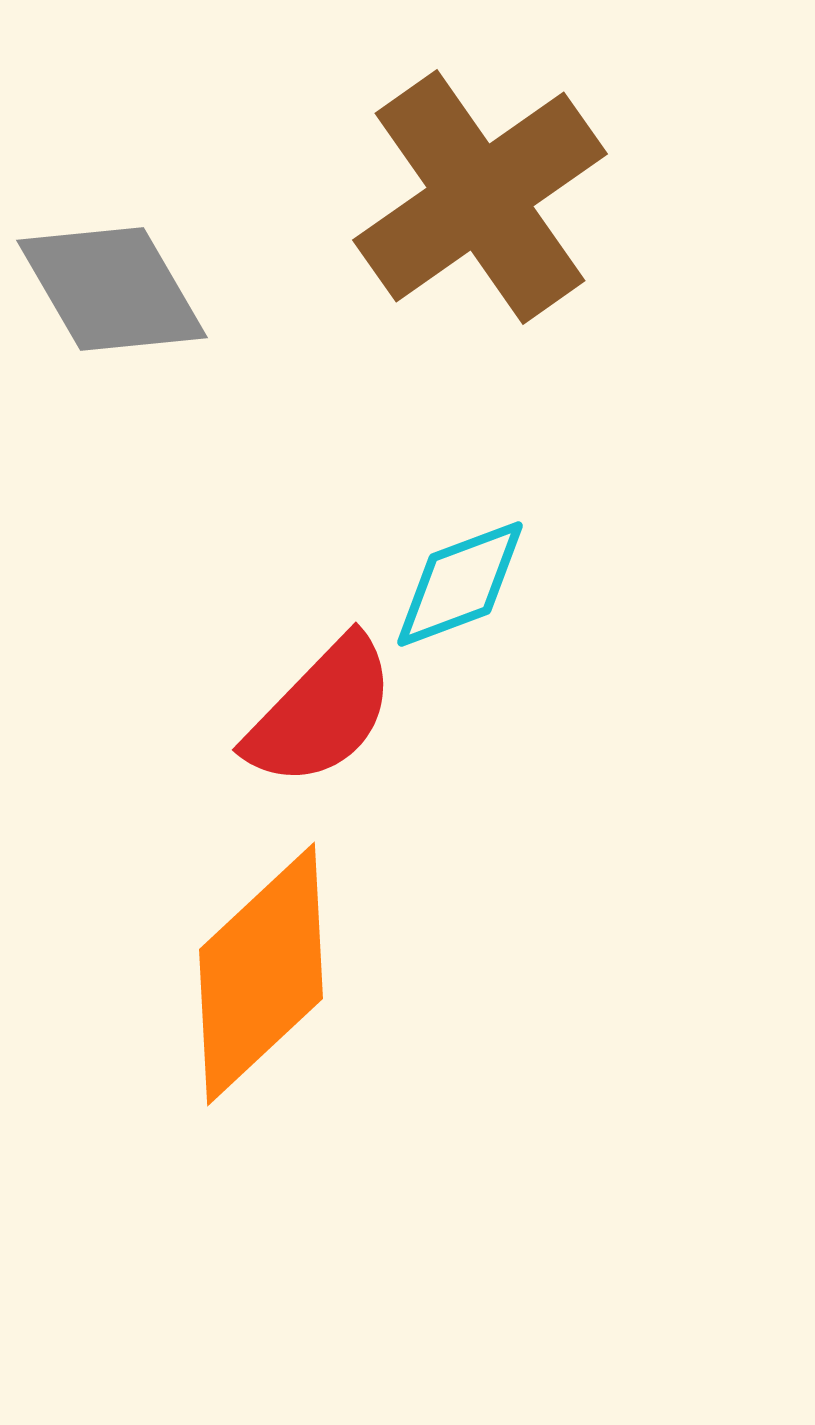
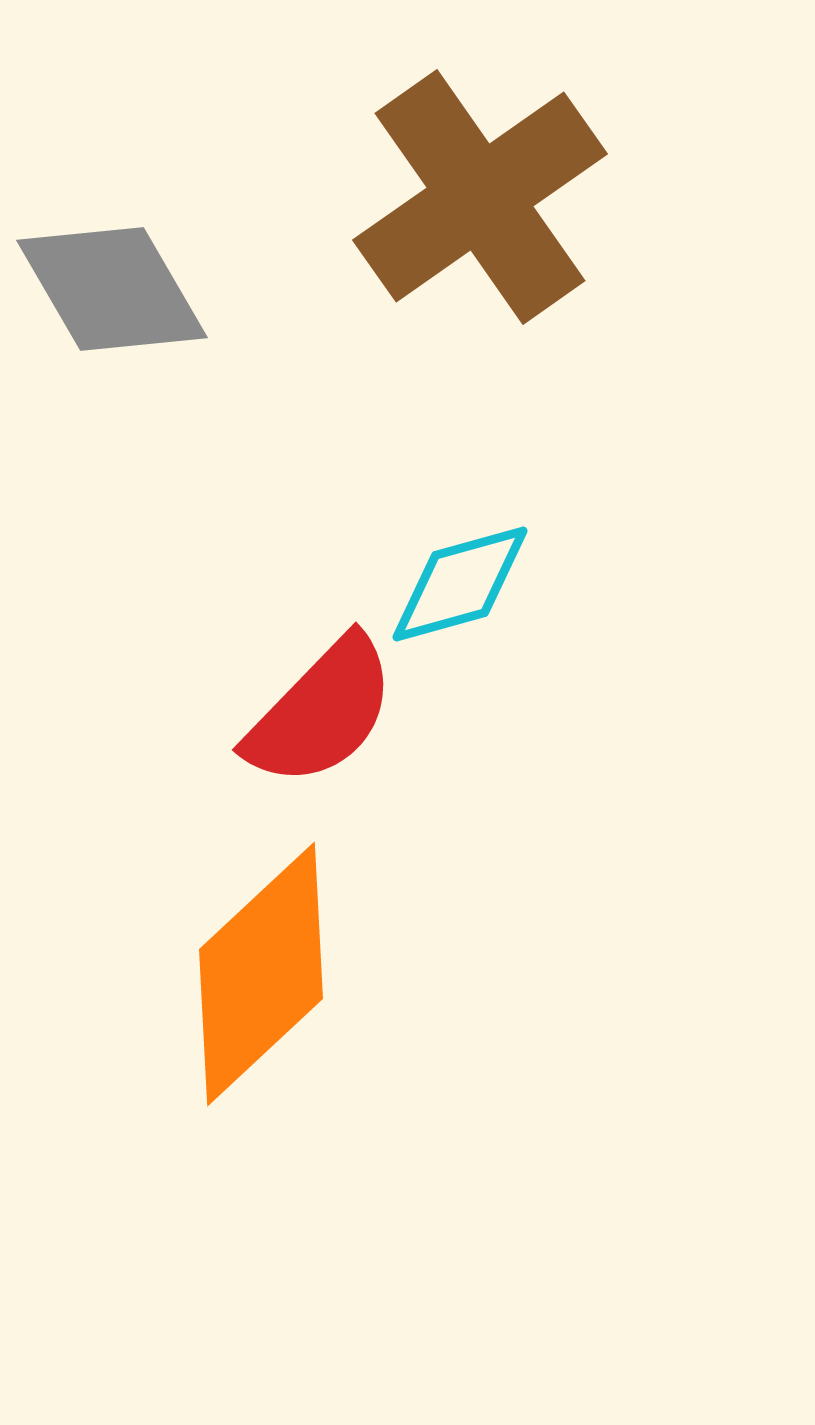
cyan diamond: rotated 5 degrees clockwise
